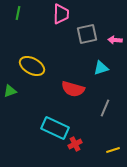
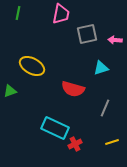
pink trapezoid: rotated 10 degrees clockwise
yellow line: moved 1 px left, 8 px up
